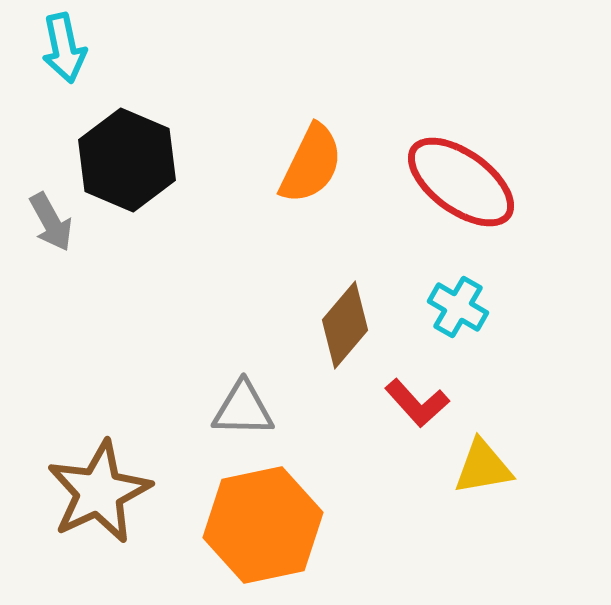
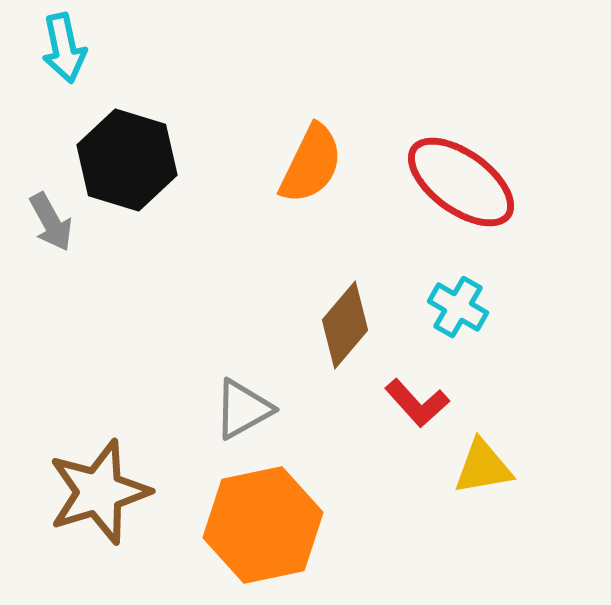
black hexagon: rotated 6 degrees counterclockwise
gray triangle: rotated 30 degrees counterclockwise
brown star: rotated 8 degrees clockwise
